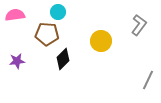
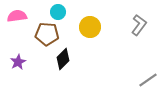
pink semicircle: moved 2 px right, 1 px down
yellow circle: moved 11 px left, 14 px up
purple star: moved 1 px right, 1 px down; rotated 21 degrees counterclockwise
gray line: rotated 30 degrees clockwise
